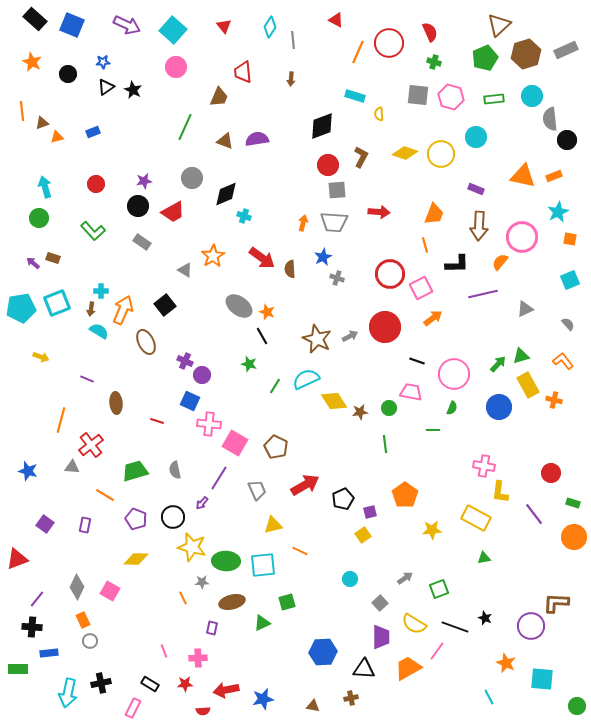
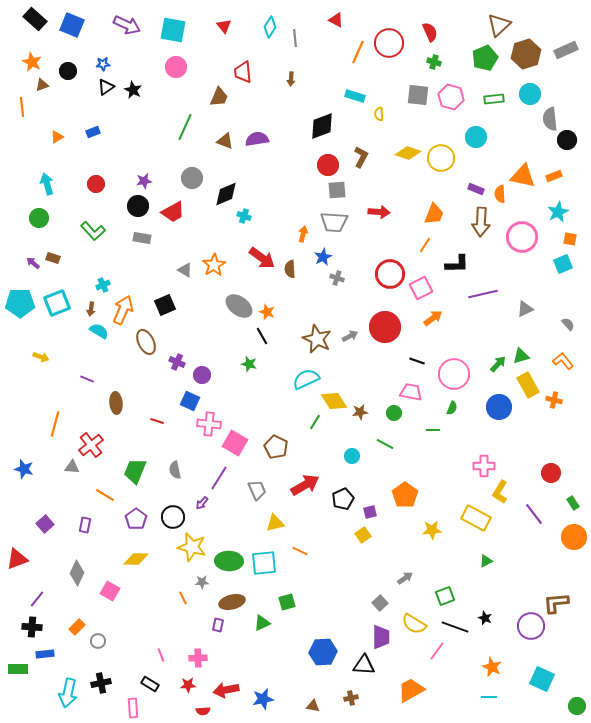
cyan square at (173, 30): rotated 32 degrees counterclockwise
gray line at (293, 40): moved 2 px right, 2 px up
blue star at (103, 62): moved 2 px down
black circle at (68, 74): moved 3 px up
cyan circle at (532, 96): moved 2 px left, 2 px up
orange line at (22, 111): moved 4 px up
brown triangle at (42, 123): moved 38 px up
orange triangle at (57, 137): rotated 16 degrees counterclockwise
yellow diamond at (405, 153): moved 3 px right
yellow circle at (441, 154): moved 4 px down
cyan arrow at (45, 187): moved 2 px right, 3 px up
orange arrow at (303, 223): moved 11 px down
brown arrow at (479, 226): moved 2 px right, 4 px up
gray rectangle at (142, 242): moved 4 px up; rotated 24 degrees counterclockwise
orange line at (425, 245): rotated 49 degrees clockwise
orange star at (213, 256): moved 1 px right, 9 px down
orange semicircle at (500, 262): moved 68 px up; rotated 42 degrees counterclockwise
cyan square at (570, 280): moved 7 px left, 16 px up
cyan cross at (101, 291): moved 2 px right, 6 px up; rotated 24 degrees counterclockwise
black square at (165, 305): rotated 15 degrees clockwise
cyan pentagon at (21, 308): moved 1 px left, 5 px up; rotated 8 degrees clockwise
purple cross at (185, 361): moved 8 px left, 1 px down
green line at (275, 386): moved 40 px right, 36 px down
green circle at (389, 408): moved 5 px right, 5 px down
orange line at (61, 420): moved 6 px left, 4 px down
green line at (385, 444): rotated 54 degrees counterclockwise
pink cross at (484, 466): rotated 10 degrees counterclockwise
blue star at (28, 471): moved 4 px left, 2 px up
green trapezoid at (135, 471): rotated 52 degrees counterclockwise
yellow L-shape at (500, 492): rotated 25 degrees clockwise
green rectangle at (573, 503): rotated 40 degrees clockwise
purple pentagon at (136, 519): rotated 15 degrees clockwise
purple square at (45, 524): rotated 12 degrees clockwise
yellow triangle at (273, 525): moved 2 px right, 2 px up
green triangle at (484, 558): moved 2 px right, 3 px down; rotated 16 degrees counterclockwise
green ellipse at (226, 561): moved 3 px right
cyan square at (263, 565): moved 1 px right, 2 px up
cyan circle at (350, 579): moved 2 px right, 123 px up
gray diamond at (77, 587): moved 14 px up
green square at (439, 589): moved 6 px right, 7 px down
brown L-shape at (556, 603): rotated 8 degrees counterclockwise
orange rectangle at (83, 620): moved 6 px left, 7 px down; rotated 70 degrees clockwise
purple rectangle at (212, 628): moved 6 px right, 3 px up
gray circle at (90, 641): moved 8 px right
pink line at (164, 651): moved 3 px left, 4 px down
blue rectangle at (49, 653): moved 4 px left, 1 px down
orange star at (506, 663): moved 14 px left, 4 px down
orange trapezoid at (408, 668): moved 3 px right, 22 px down
black triangle at (364, 669): moved 4 px up
cyan square at (542, 679): rotated 20 degrees clockwise
red star at (185, 684): moved 3 px right, 1 px down
cyan line at (489, 697): rotated 63 degrees counterclockwise
pink rectangle at (133, 708): rotated 30 degrees counterclockwise
